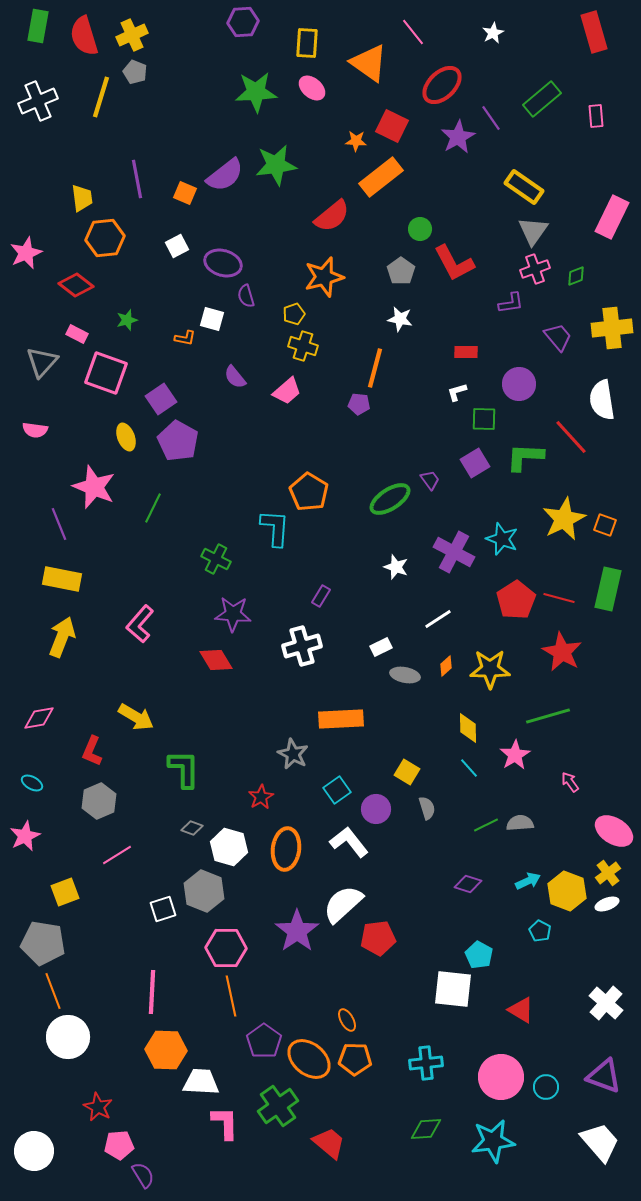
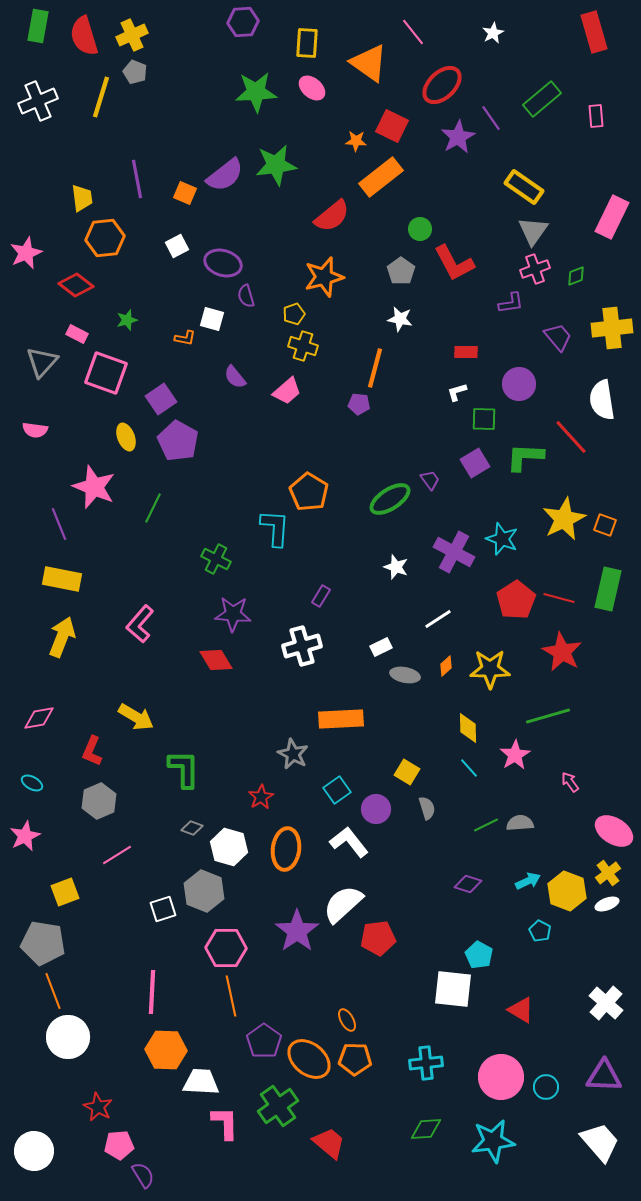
purple triangle at (604, 1076): rotated 18 degrees counterclockwise
